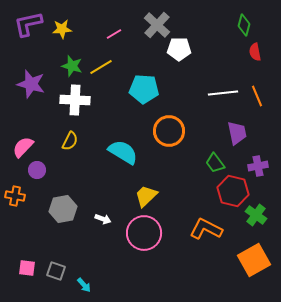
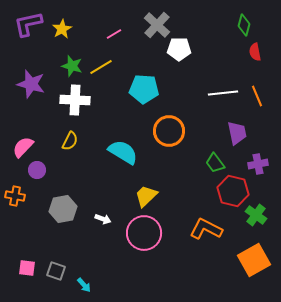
yellow star: rotated 24 degrees counterclockwise
purple cross: moved 2 px up
